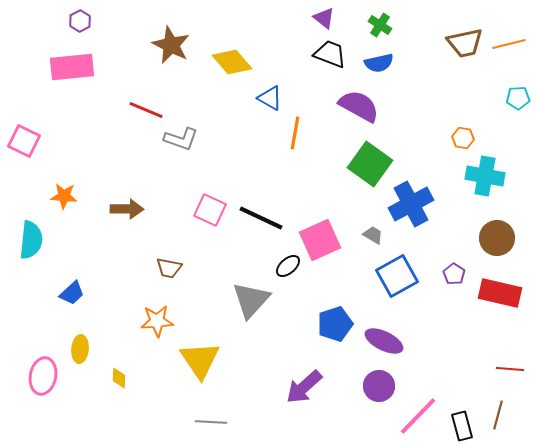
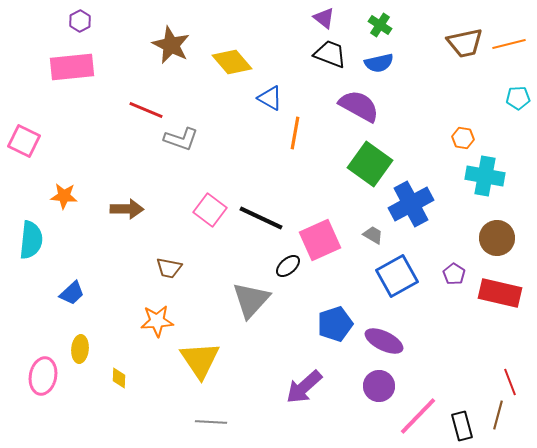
pink square at (210, 210): rotated 12 degrees clockwise
red line at (510, 369): moved 13 px down; rotated 64 degrees clockwise
